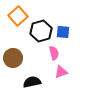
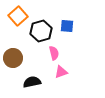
blue square: moved 4 px right, 6 px up
